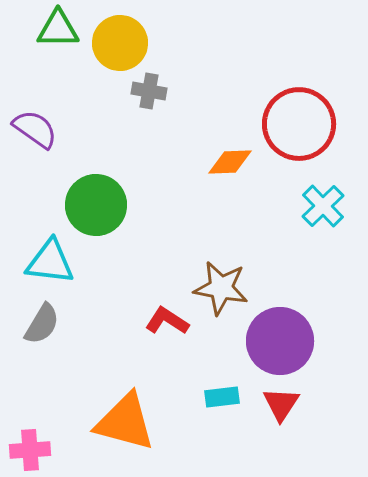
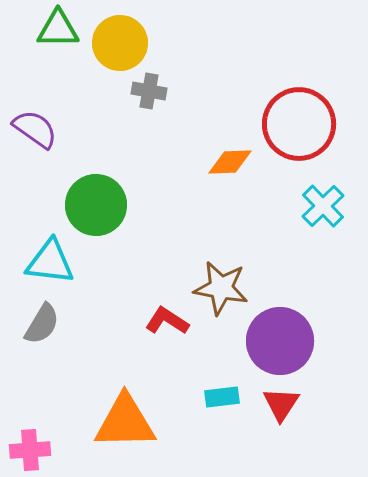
orange triangle: rotated 16 degrees counterclockwise
